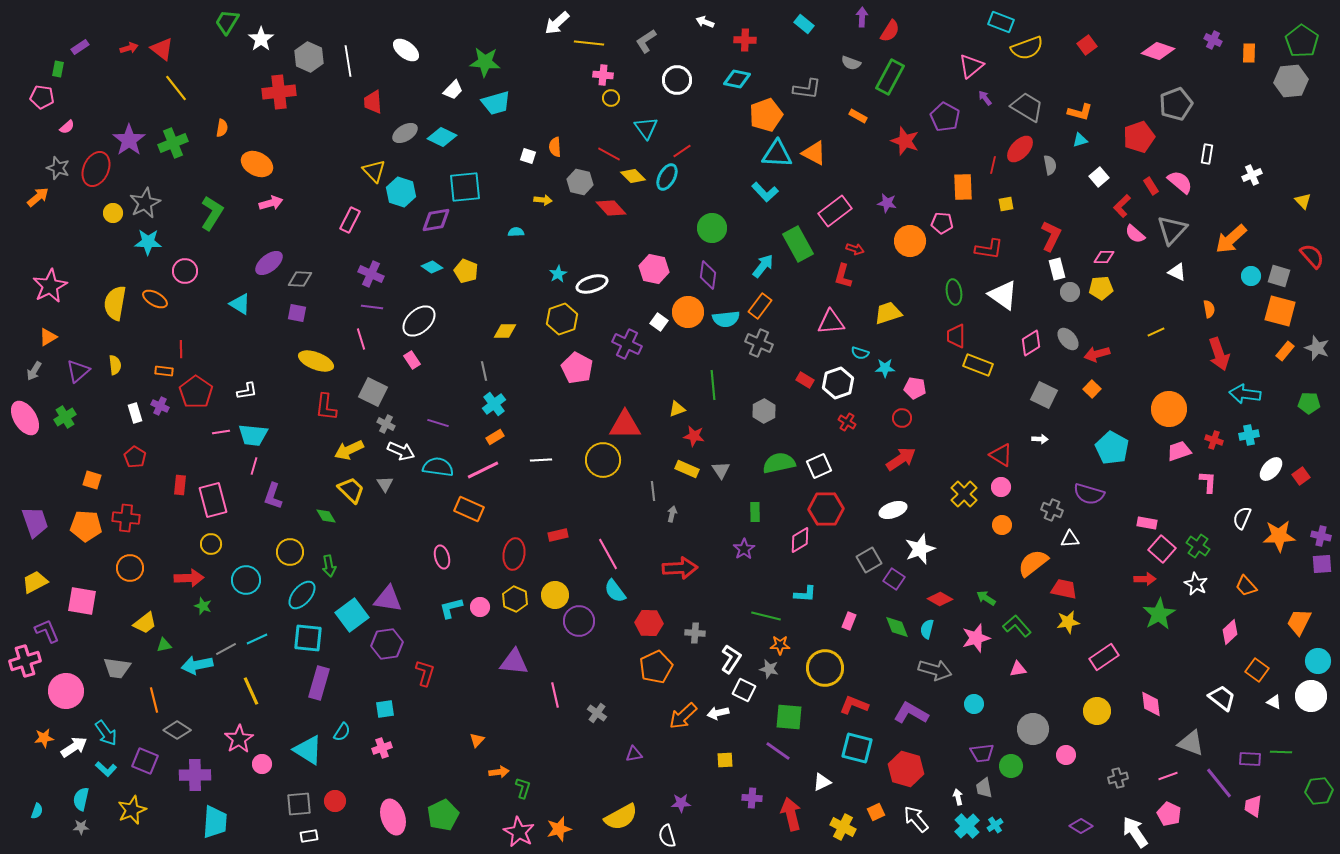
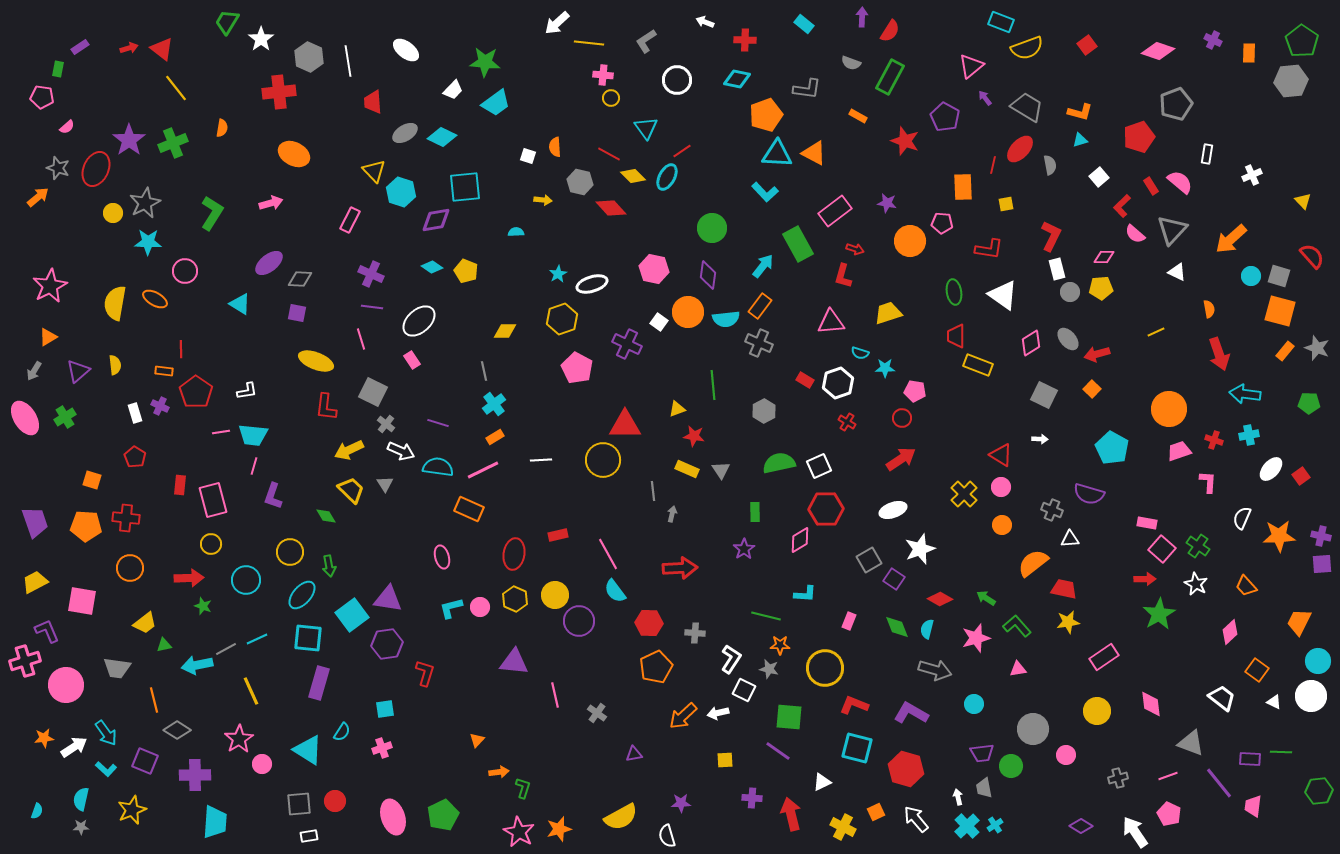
cyan trapezoid at (496, 103): rotated 20 degrees counterclockwise
orange ellipse at (257, 164): moved 37 px right, 10 px up
pink pentagon at (915, 388): moved 3 px down
gray cross at (386, 424): rotated 12 degrees clockwise
pink circle at (66, 691): moved 6 px up
